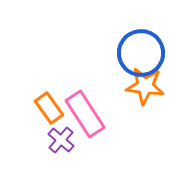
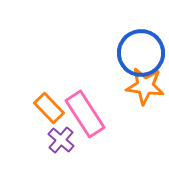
orange rectangle: rotated 8 degrees counterclockwise
